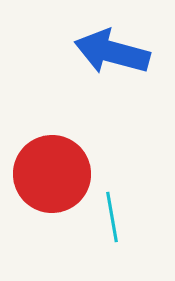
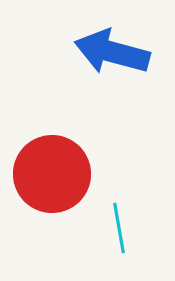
cyan line: moved 7 px right, 11 px down
